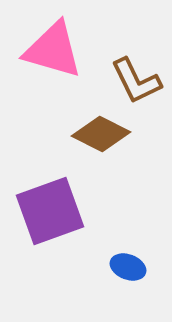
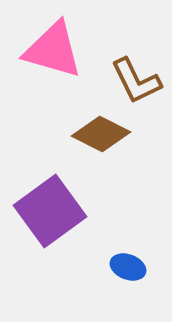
purple square: rotated 16 degrees counterclockwise
